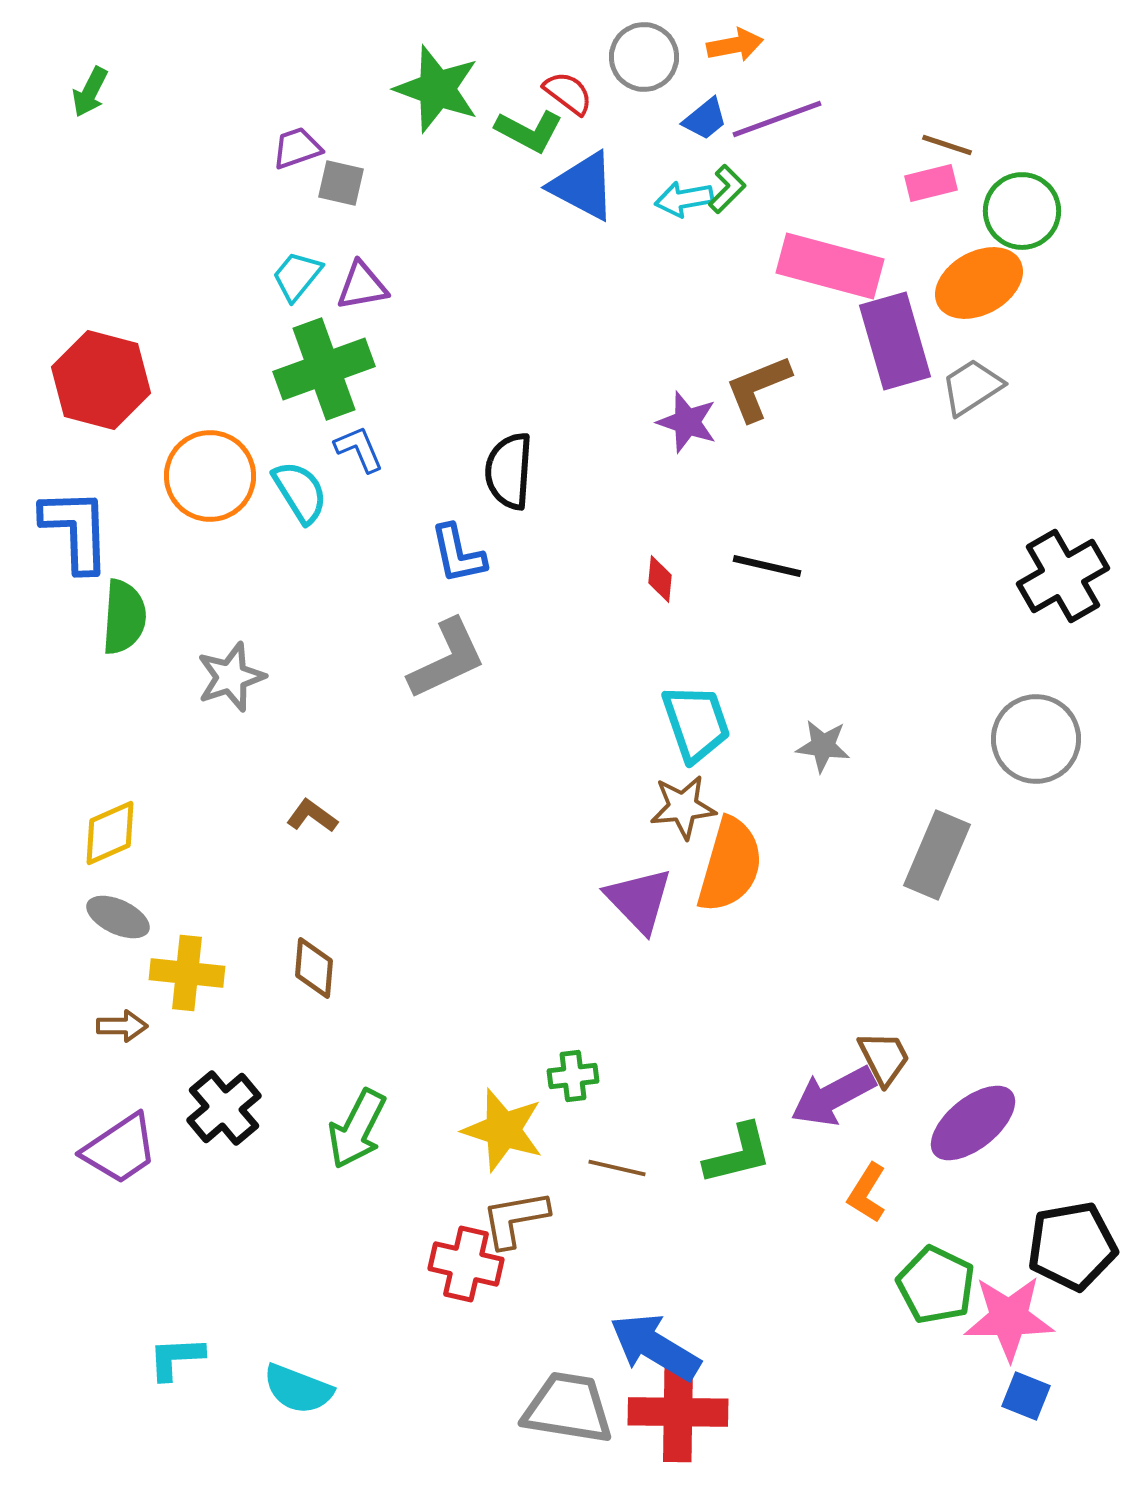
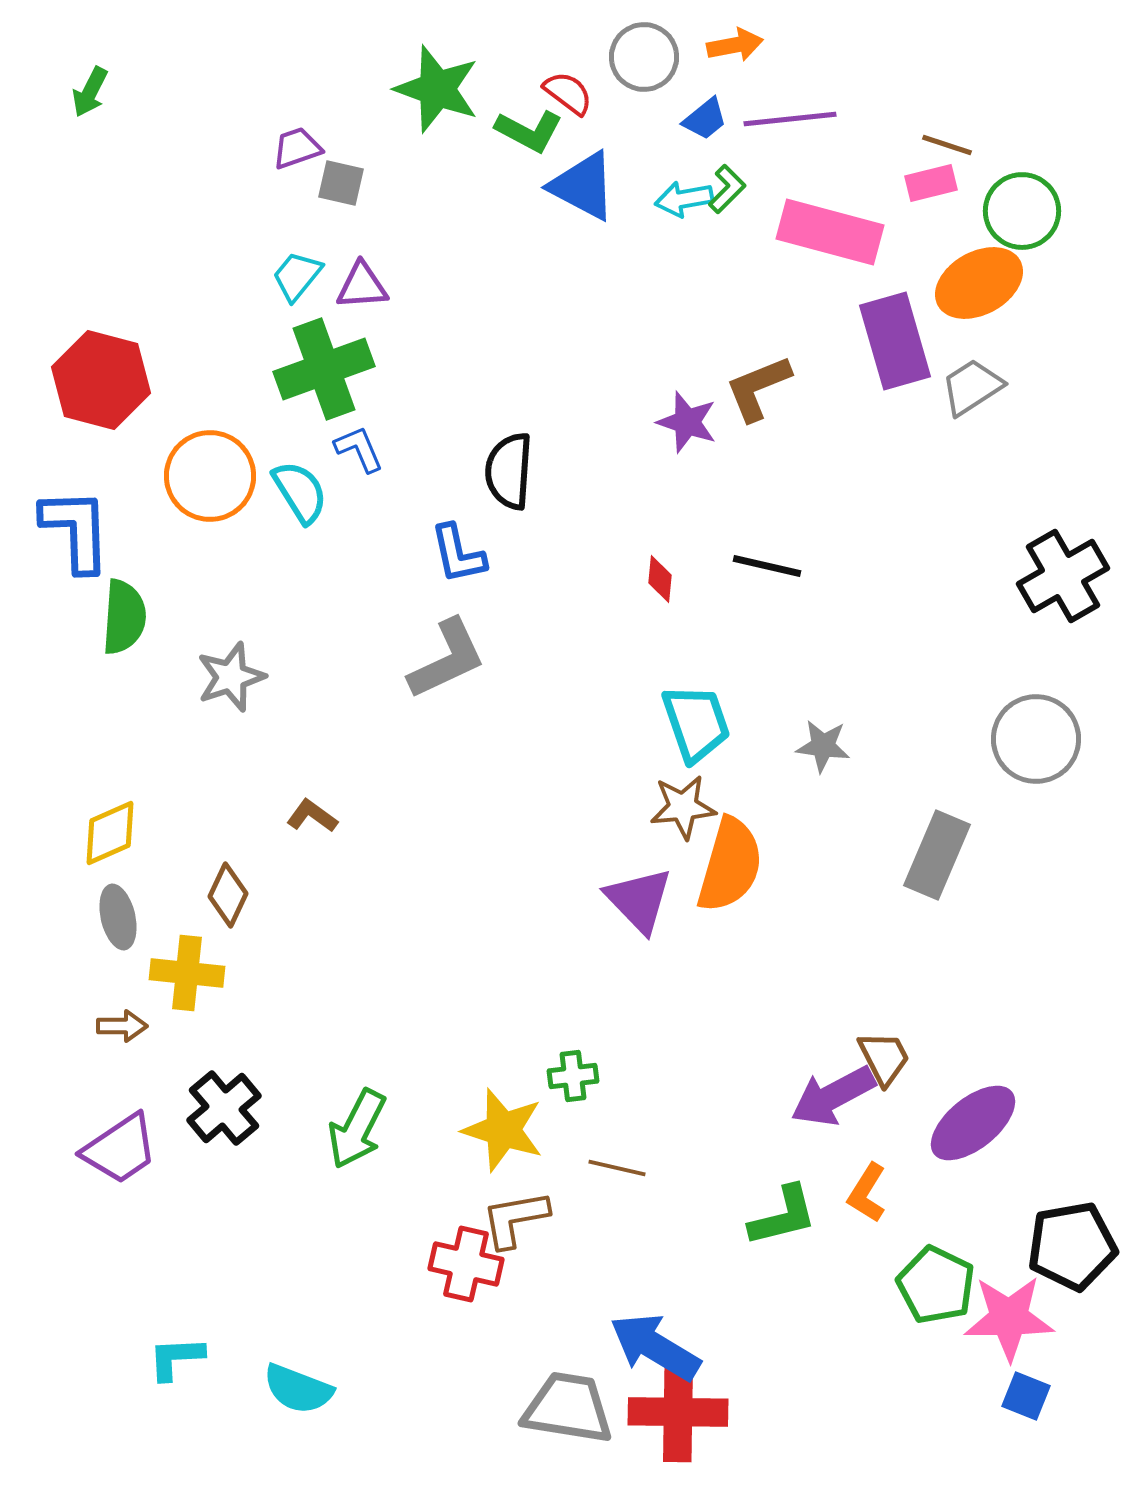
purple line at (777, 119): moved 13 px right; rotated 14 degrees clockwise
pink rectangle at (830, 266): moved 34 px up
purple triangle at (362, 286): rotated 6 degrees clockwise
gray ellipse at (118, 917): rotated 52 degrees clockwise
brown diamond at (314, 968): moved 86 px left, 73 px up; rotated 20 degrees clockwise
green L-shape at (738, 1154): moved 45 px right, 62 px down
